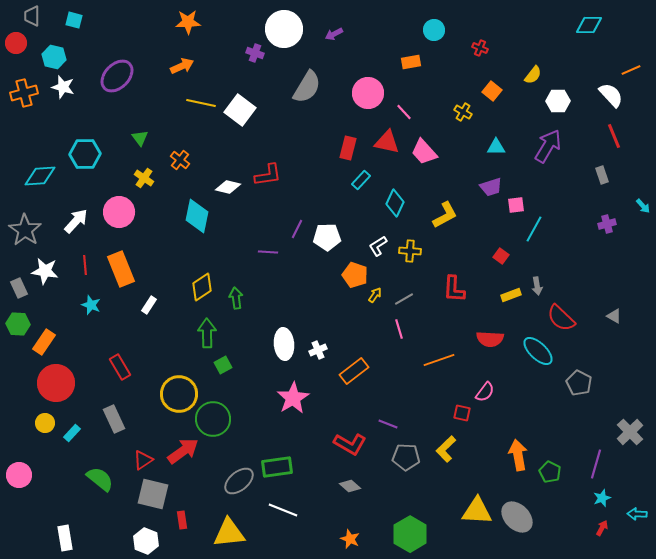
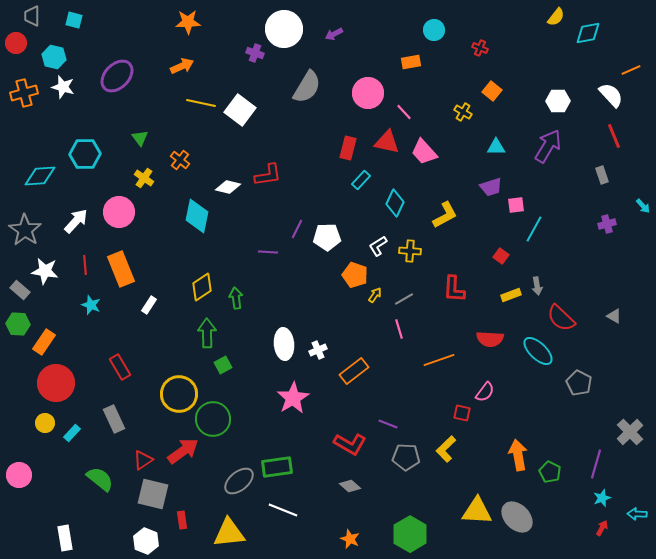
cyan diamond at (589, 25): moved 1 px left, 8 px down; rotated 12 degrees counterclockwise
yellow semicircle at (533, 75): moved 23 px right, 58 px up
gray rectangle at (19, 288): moved 1 px right, 2 px down; rotated 24 degrees counterclockwise
